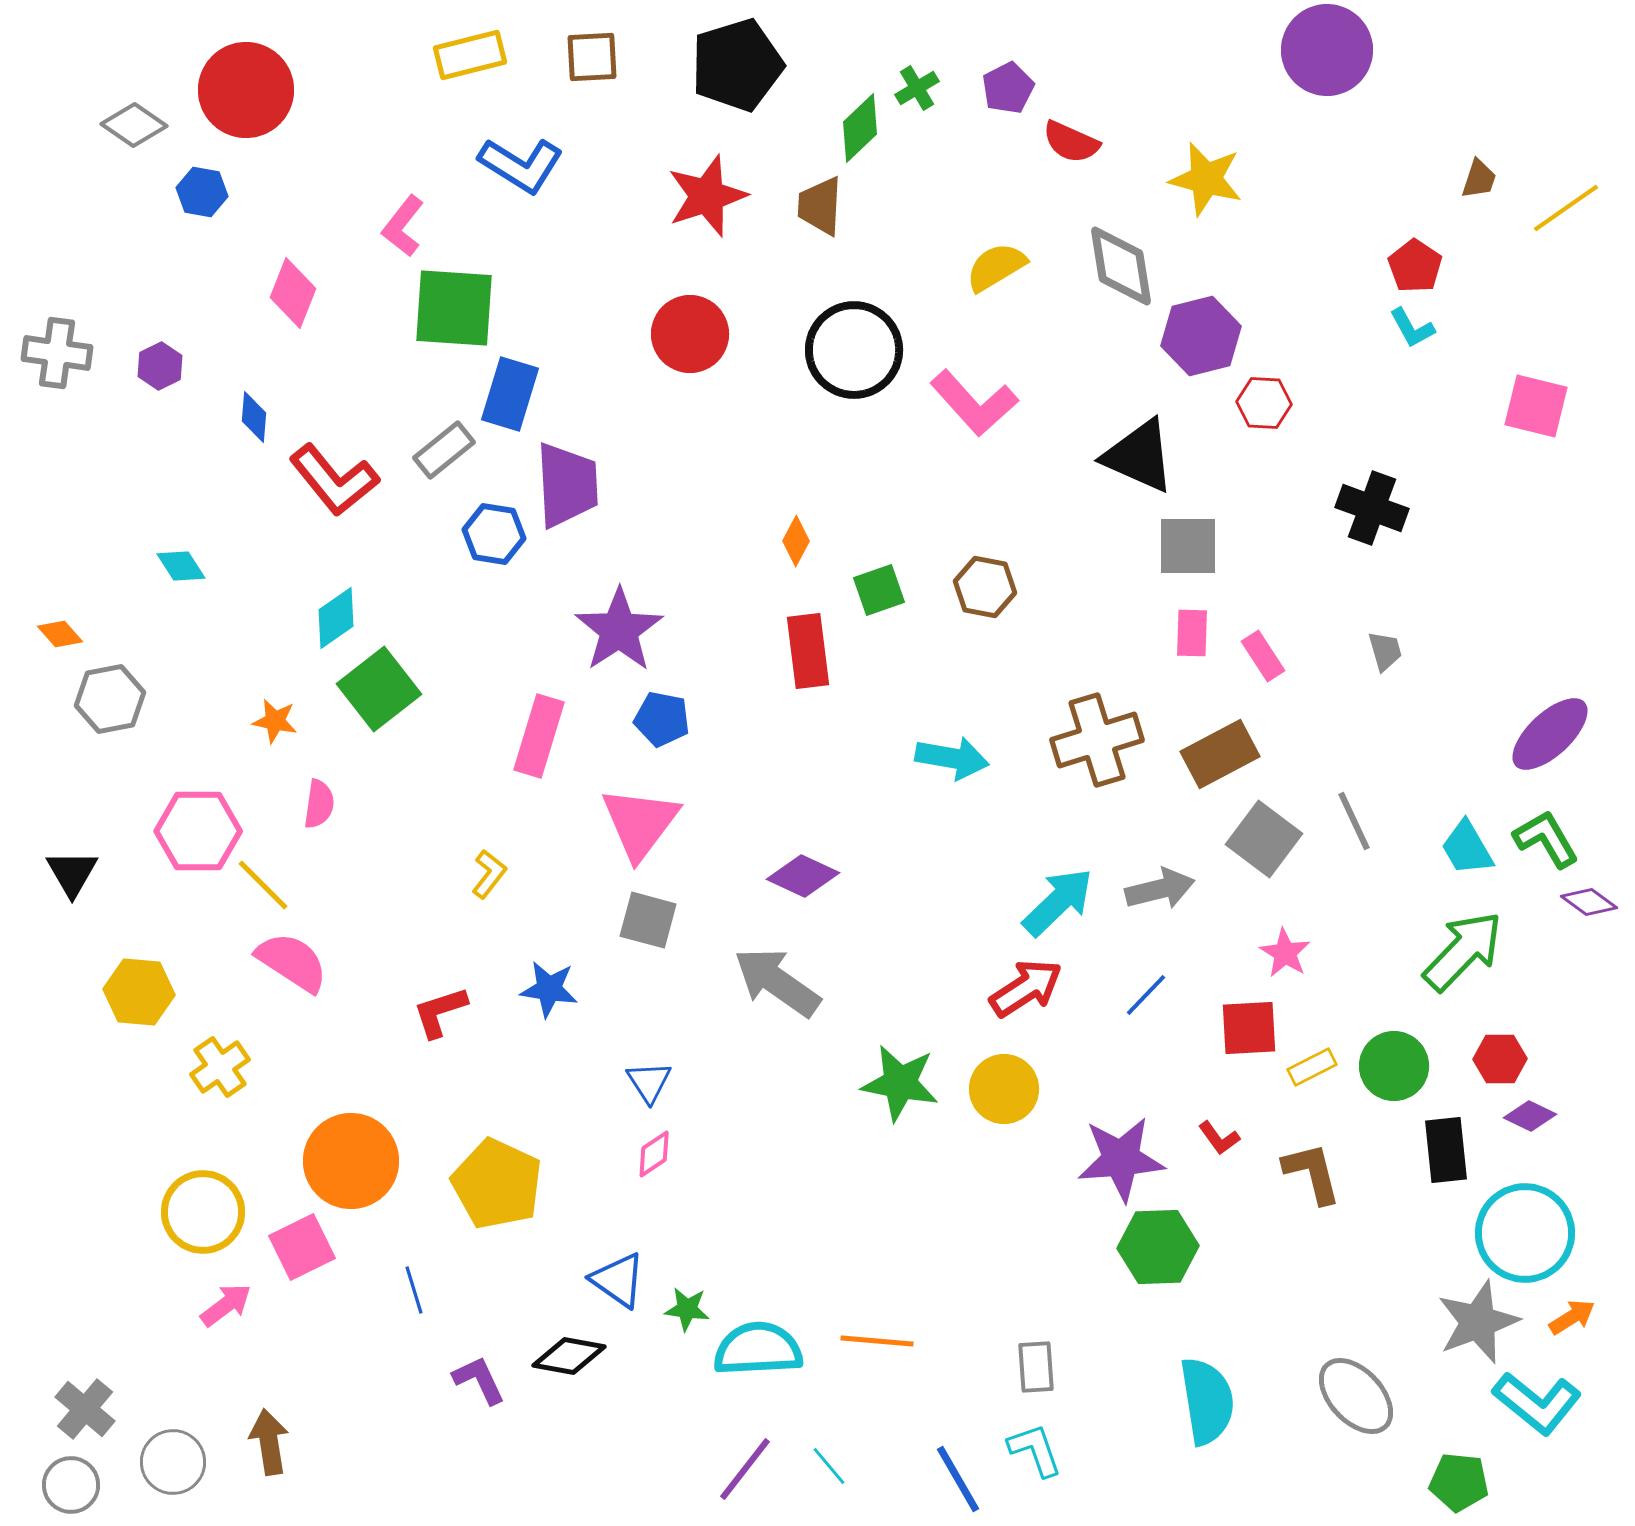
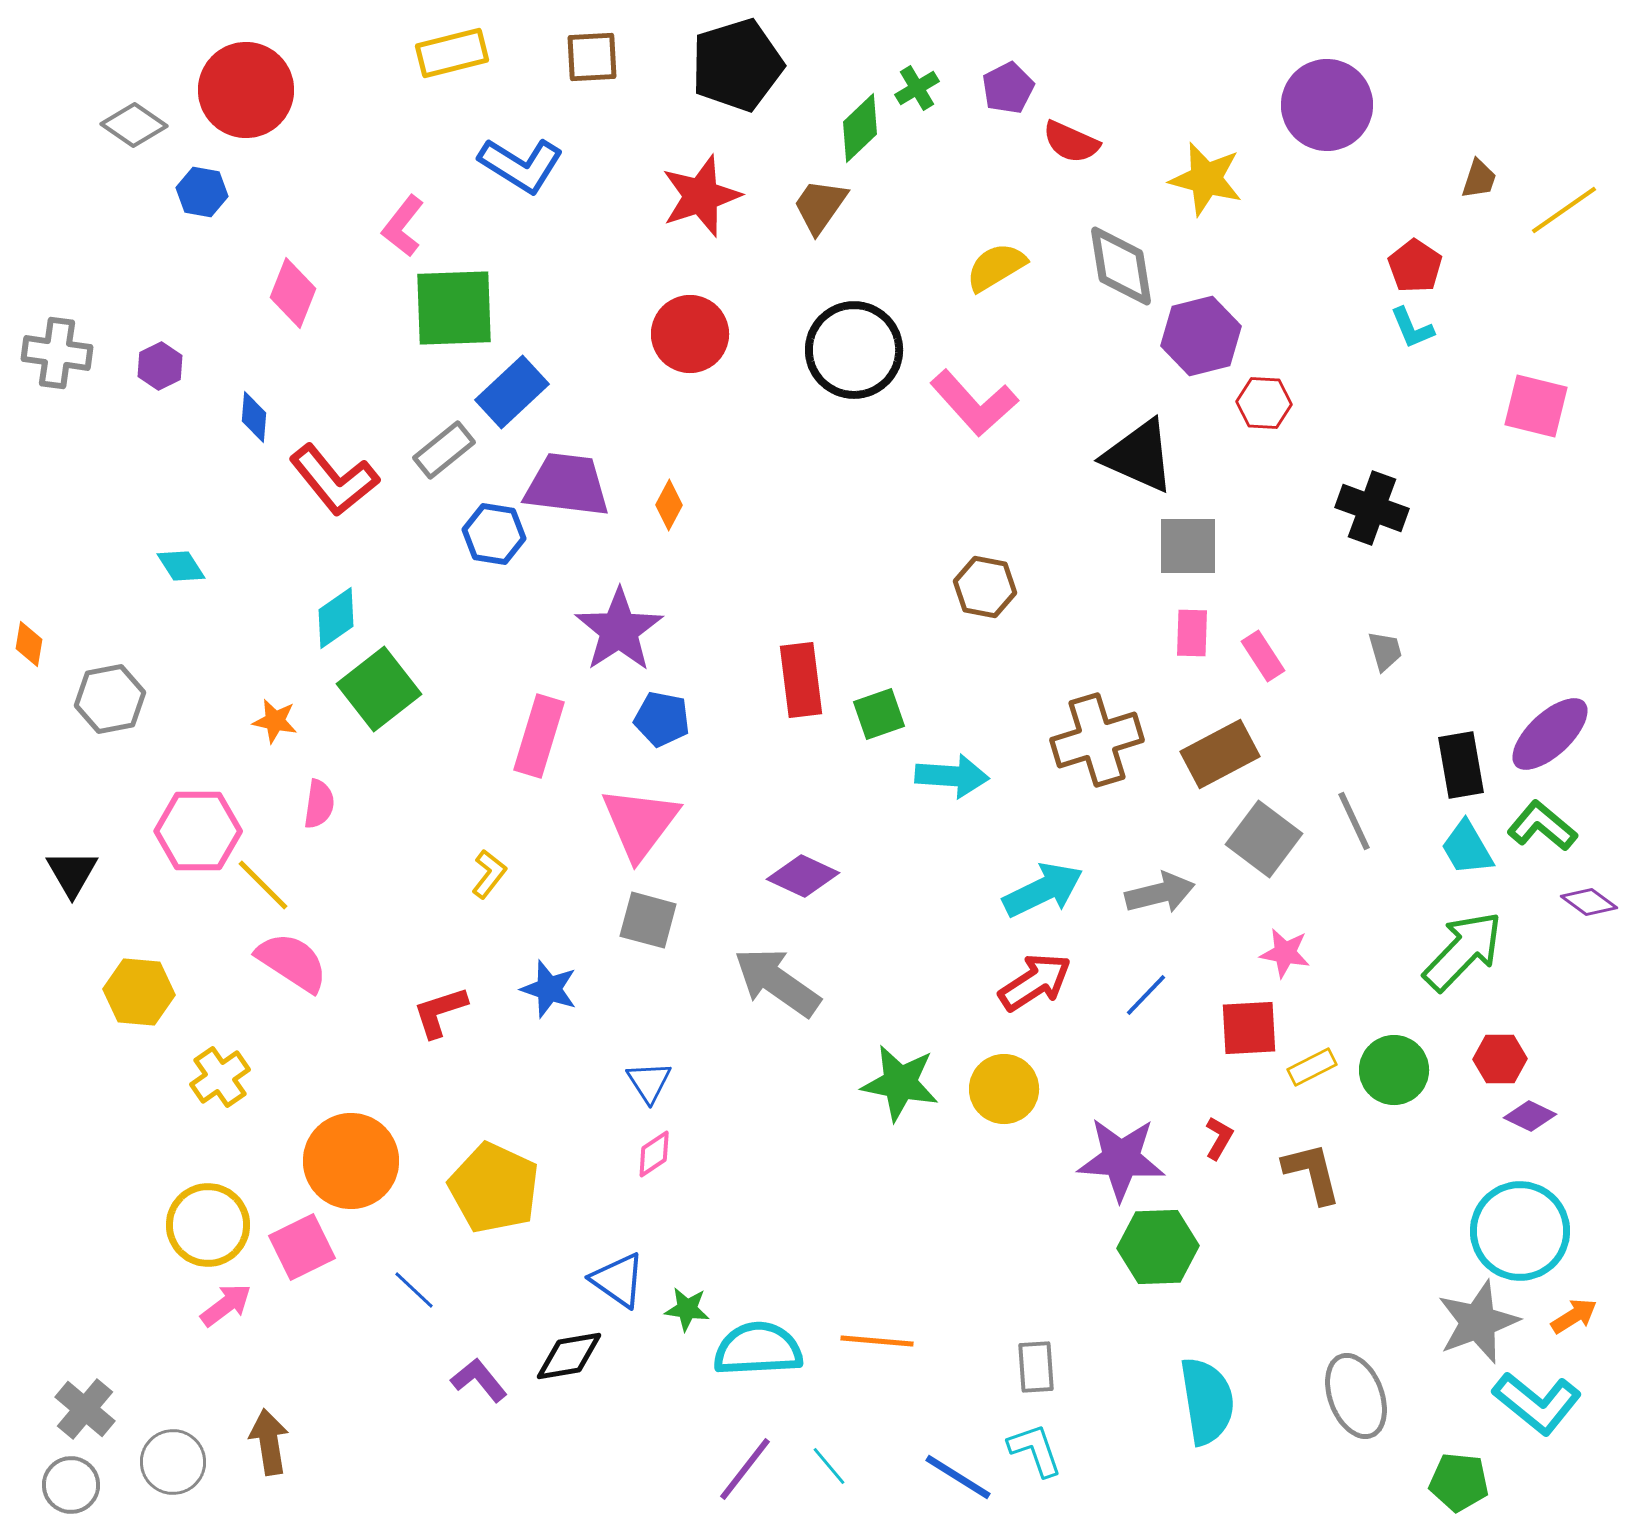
purple circle at (1327, 50): moved 55 px down
yellow rectangle at (470, 55): moved 18 px left, 2 px up
red star at (707, 196): moved 6 px left
brown trapezoid at (820, 206): rotated 32 degrees clockwise
yellow line at (1566, 208): moved 2 px left, 2 px down
green square at (454, 308): rotated 6 degrees counterclockwise
cyan L-shape at (1412, 328): rotated 6 degrees clockwise
blue rectangle at (510, 394): moved 2 px right, 2 px up; rotated 30 degrees clockwise
purple trapezoid at (567, 485): rotated 80 degrees counterclockwise
orange diamond at (796, 541): moved 127 px left, 36 px up
green square at (879, 590): moved 124 px down
orange diamond at (60, 634): moved 31 px left, 10 px down; rotated 51 degrees clockwise
red rectangle at (808, 651): moved 7 px left, 29 px down
cyan arrow at (952, 758): moved 18 px down; rotated 6 degrees counterclockwise
green L-shape at (1546, 839): moved 4 px left, 13 px up; rotated 20 degrees counterclockwise
gray arrow at (1160, 889): moved 4 px down
cyan arrow at (1058, 902): moved 15 px left, 12 px up; rotated 18 degrees clockwise
pink star at (1285, 953): rotated 21 degrees counterclockwise
red arrow at (1026, 988): moved 9 px right, 6 px up
blue star at (549, 989): rotated 10 degrees clockwise
green circle at (1394, 1066): moved 4 px down
yellow cross at (220, 1067): moved 10 px down
red L-shape at (1219, 1138): rotated 114 degrees counterclockwise
black rectangle at (1446, 1150): moved 15 px right, 385 px up; rotated 4 degrees counterclockwise
purple star at (1121, 1159): rotated 8 degrees clockwise
yellow pentagon at (497, 1184): moved 3 px left, 4 px down
yellow circle at (203, 1212): moved 5 px right, 13 px down
cyan circle at (1525, 1233): moved 5 px left, 2 px up
blue line at (414, 1290): rotated 30 degrees counterclockwise
orange arrow at (1572, 1317): moved 2 px right, 1 px up
black diamond at (569, 1356): rotated 20 degrees counterclockwise
purple L-shape at (479, 1380): rotated 14 degrees counterclockwise
gray ellipse at (1356, 1396): rotated 22 degrees clockwise
blue line at (958, 1479): moved 2 px up; rotated 28 degrees counterclockwise
